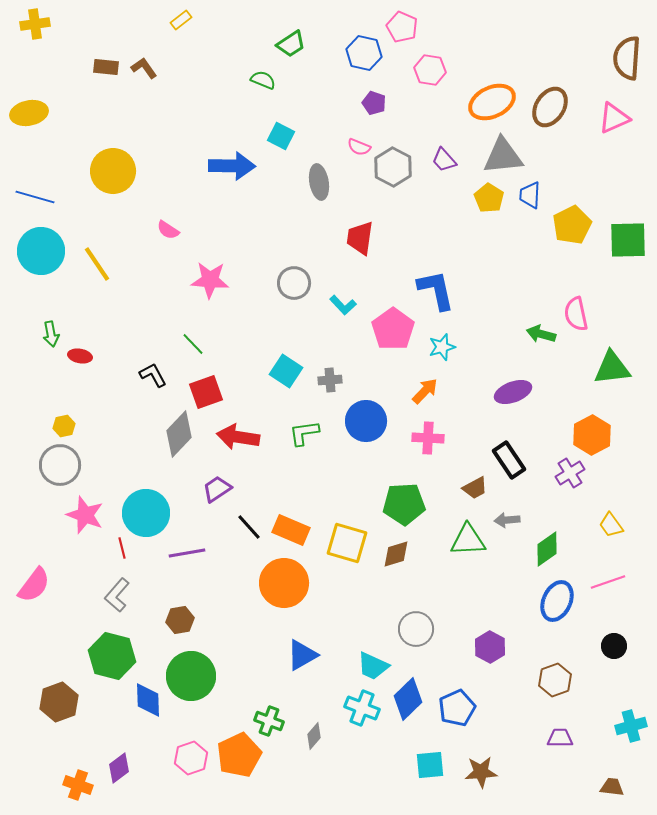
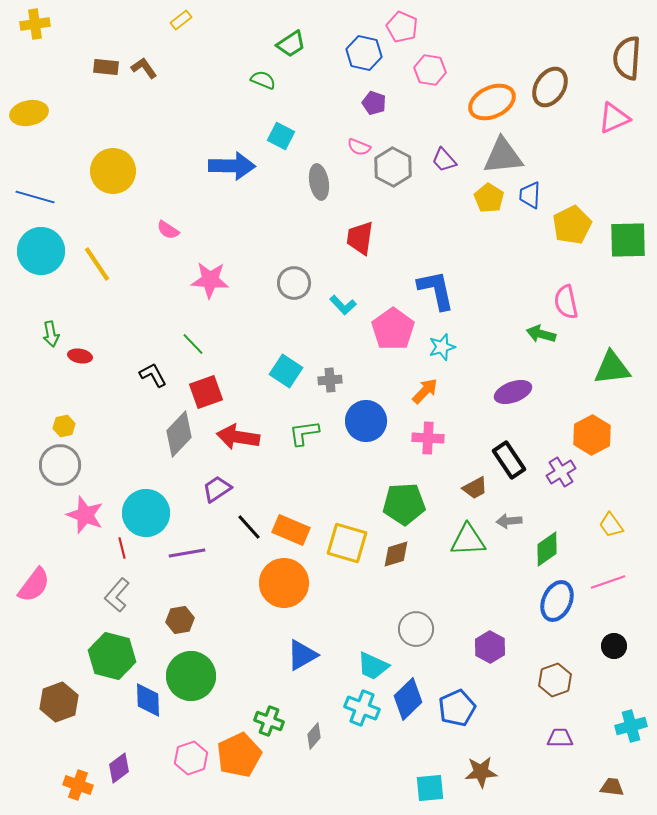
brown ellipse at (550, 107): moved 20 px up
pink semicircle at (576, 314): moved 10 px left, 12 px up
purple cross at (570, 473): moved 9 px left, 1 px up
gray arrow at (507, 520): moved 2 px right, 1 px down
cyan square at (430, 765): moved 23 px down
